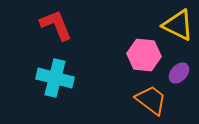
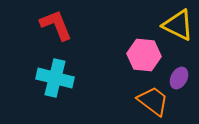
purple ellipse: moved 5 px down; rotated 15 degrees counterclockwise
orange trapezoid: moved 2 px right, 1 px down
